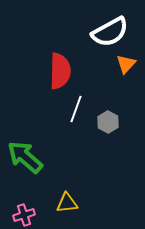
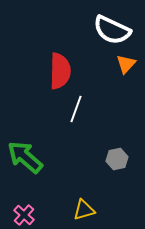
white semicircle: moved 2 px right, 2 px up; rotated 54 degrees clockwise
gray hexagon: moved 9 px right, 37 px down; rotated 20 degrees clockwise
yellow triangle: moved 17 px right, 7 px down; rotated 10 degrees counterclockwise
pink cross: rotated 30 degrees counterclockwise
